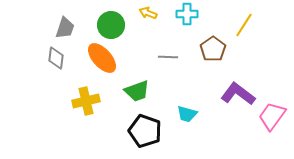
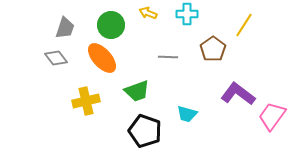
gray diamond: rotated 45 degrees counterclockwise
